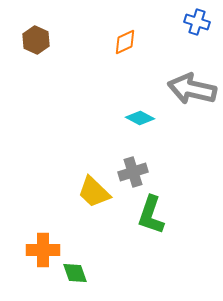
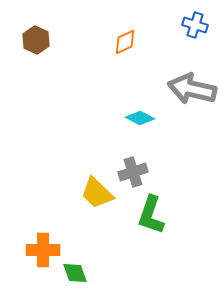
blue cross: moved 2 px left, 3 px down
yellow trapezoid: moved 3 px right, 1 px down
